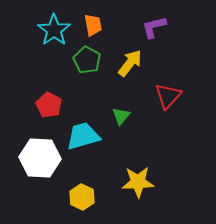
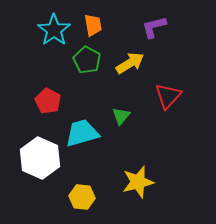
yellow arrow: rotated 20 degrees clockwise
red pentagon: moved 1 px left, 4 px up
cyan trapezoid: moved 1 px left, 3 px up
white hexagon: rotated 21 degrees clockwise
yellow star: rotated 12 degrees counterclockwise
yellow hexagon: rotated 20 degrees counterclockwise
